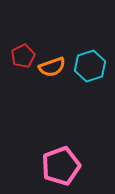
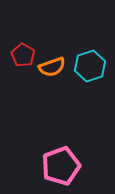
red pentagon: moved 1 px up; rotated 15 degrees counterclockwise
